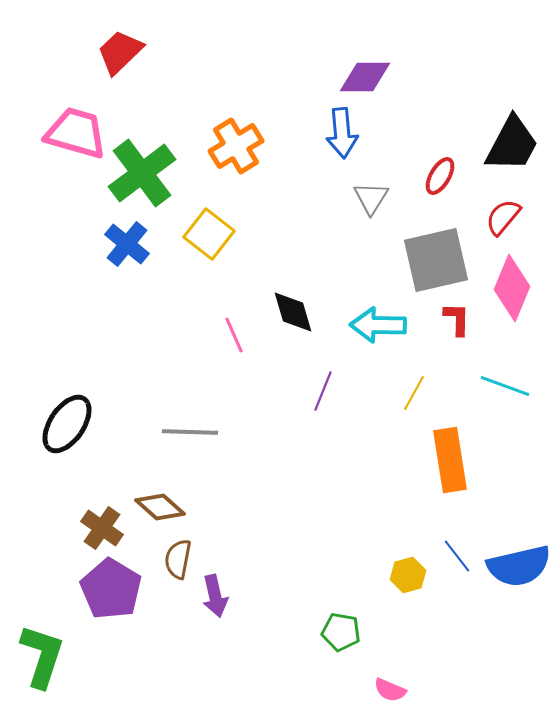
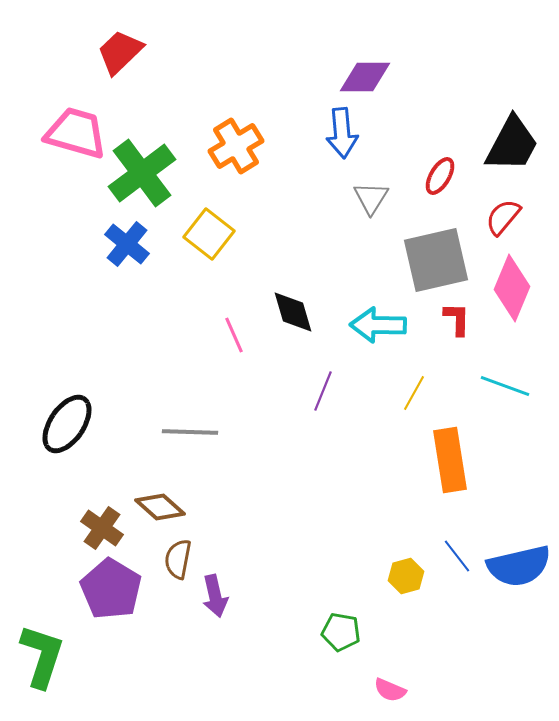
yellow hexagon: moved 2 px left, 1 px down
